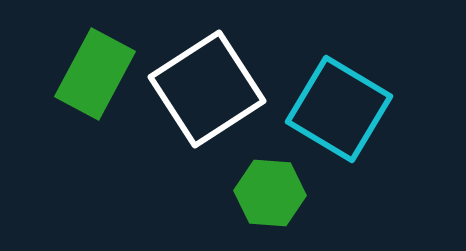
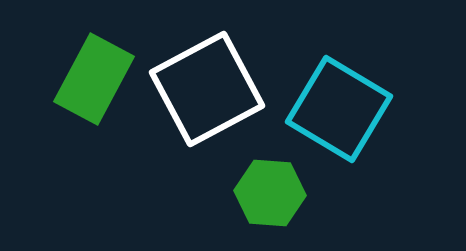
green rectangle: moved 1 px left, 5 px down
white square: rotated 5 degrees clockwise
